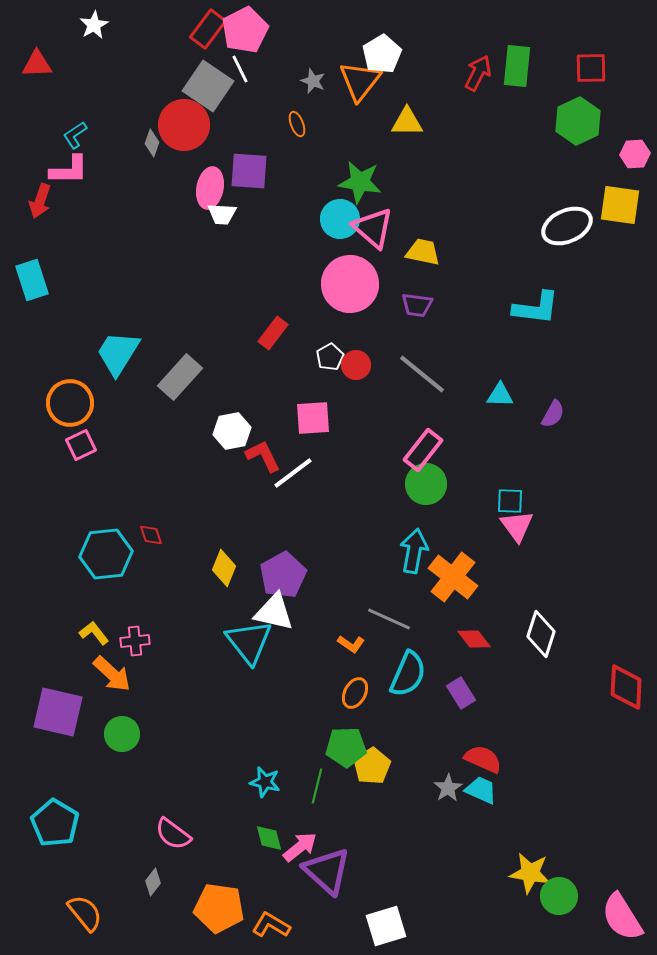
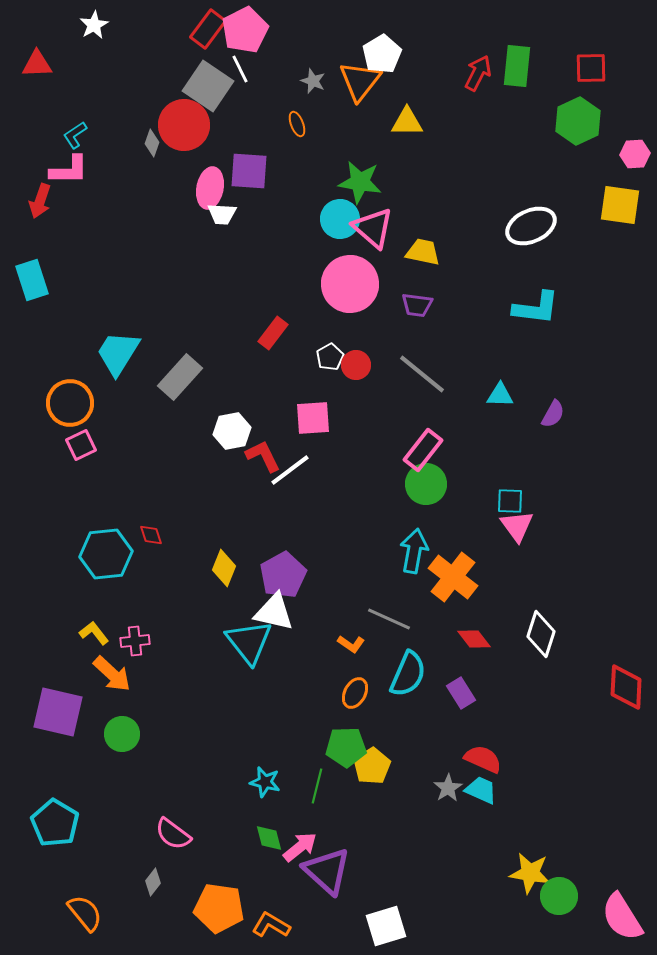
white ellipse at (567, 226): moved 36 px left
white line at (293, 473): moved 3 px left, 3 px up
